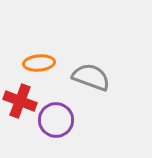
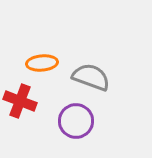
orange ellipse: moved 3 px right
purple circle: moved 20 px right, 1 px down
